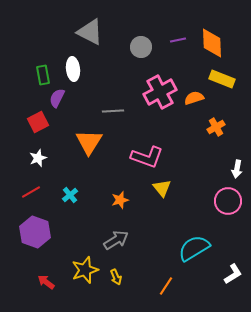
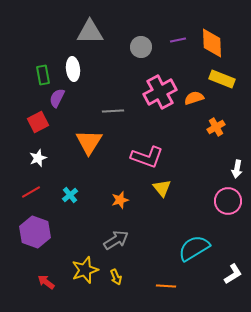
gray triangle: rotated 28 degrees counterclockwise
orange line: rotated 60 degrees clockwise
